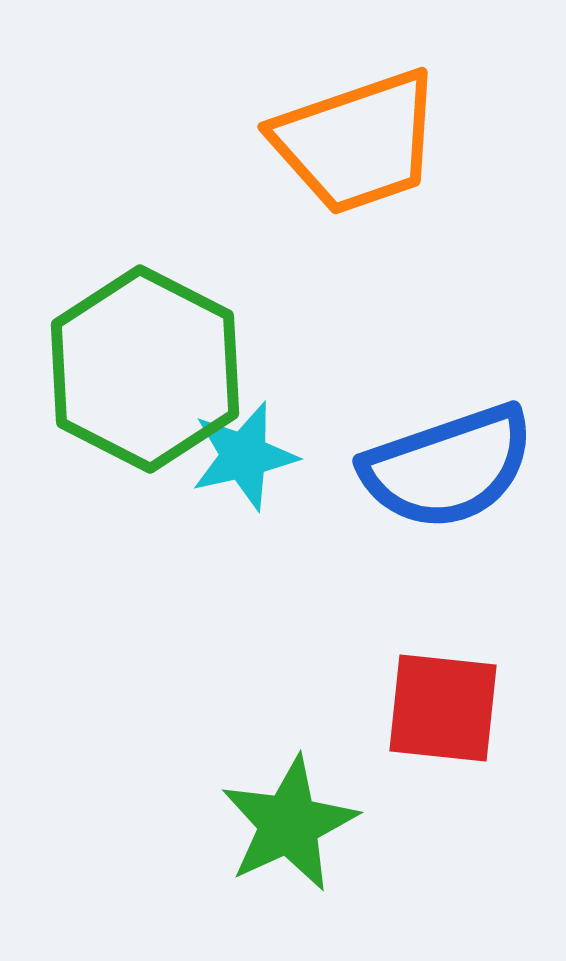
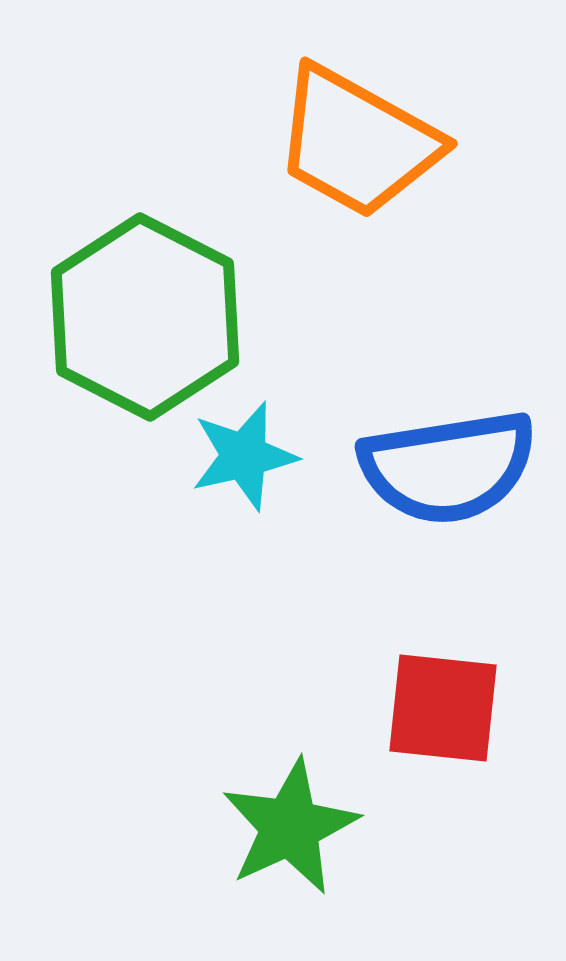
orange trapezoid: rotated 48 degrees clockwise
green hexagon: moved 52 px up
blue semicircle: rotated 10 degrees clockwise
green star: moved 1 px right, 3 px down
